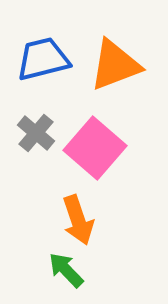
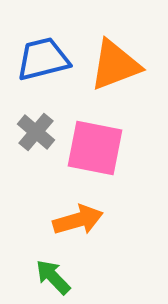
gray cross: moved 1 px up
pink square: rotated 30 degrees counterclockwise
orange arrow: rotated 87 degrees counterclockwise
green arrow: moved 13 px left, 7 px down
